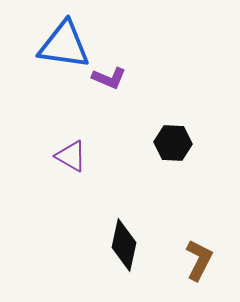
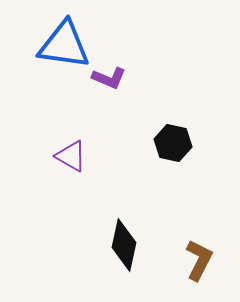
black hexagon: rotated 9 degrees clockwise
